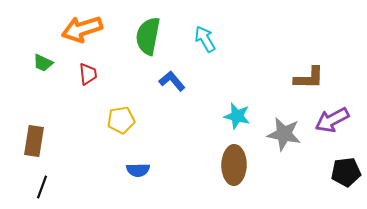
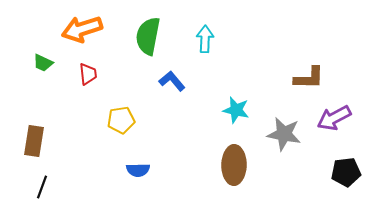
cyan arrow: rotated 32 degrees clockwise
cyan star: moved 1 px left, 6 px up
purple arrow: moved 2 px right, 2 px up
